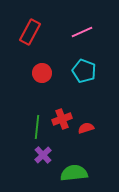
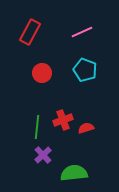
cyan pentagon: moved 1 px right, 1 px up
red cross: moved 1 px right, 1 px down
